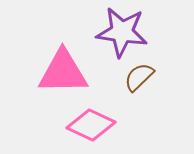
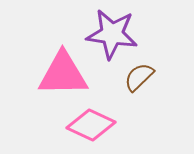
purple star: moved 10 px left, 2 px down
pink triangle: moved 2 px down
